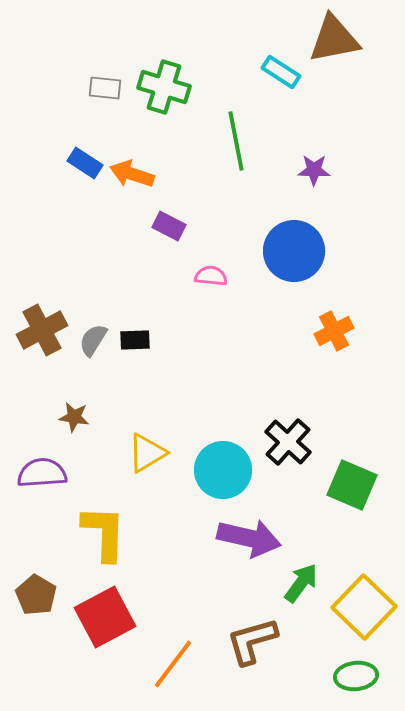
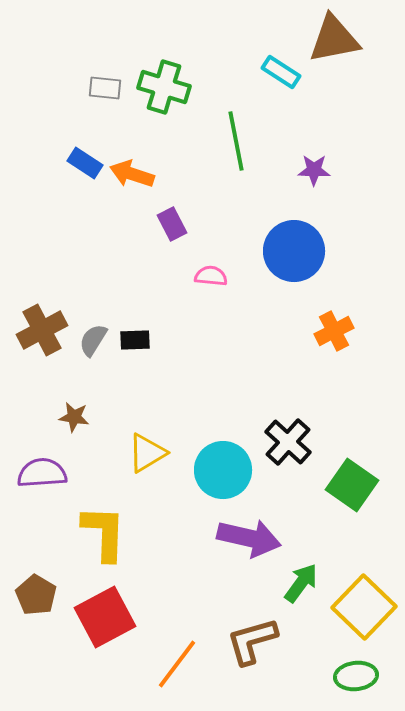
purple rectangle: moved 3 px right, 2 px up; rotated 36 degrees clockwise
green square: rotated 12 degrees clockwise
orange line: moved 4 px right
